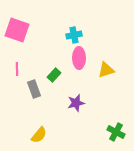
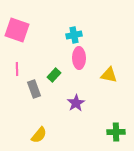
yellow triangle: moved 3 px right, 5 px down; rotated 30 degrees clockwise
purple star: rotated 18 degrees counterclockwise
green cross: rotated 30 degrees counterclockwise
